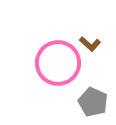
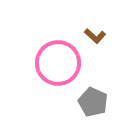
brown L-shape: moved 5 px right, 8 px up
